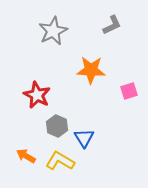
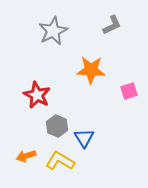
orange arrow: rotated 48 degrees counterclockwise
